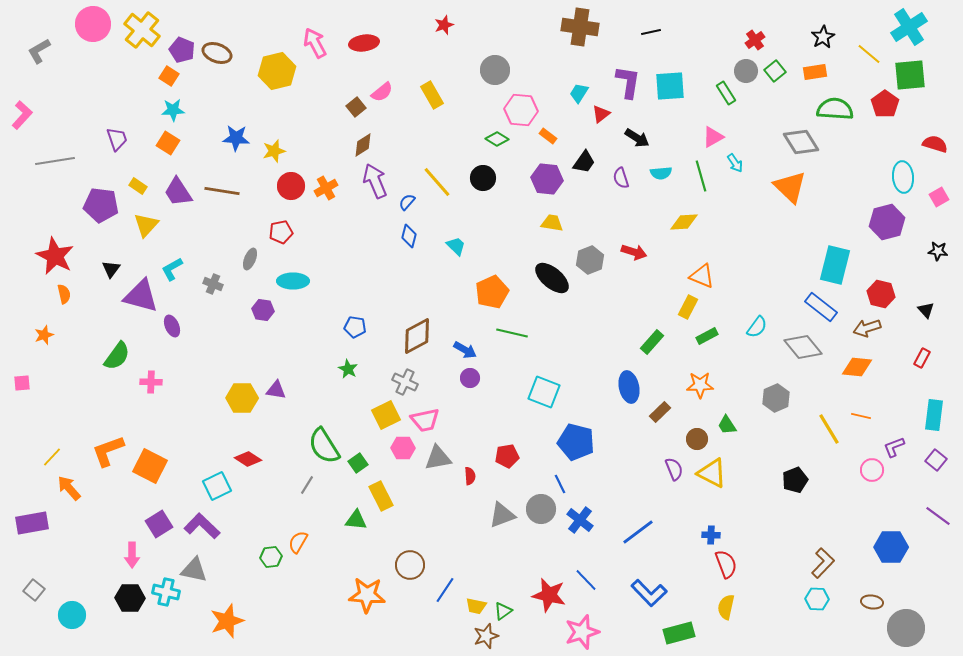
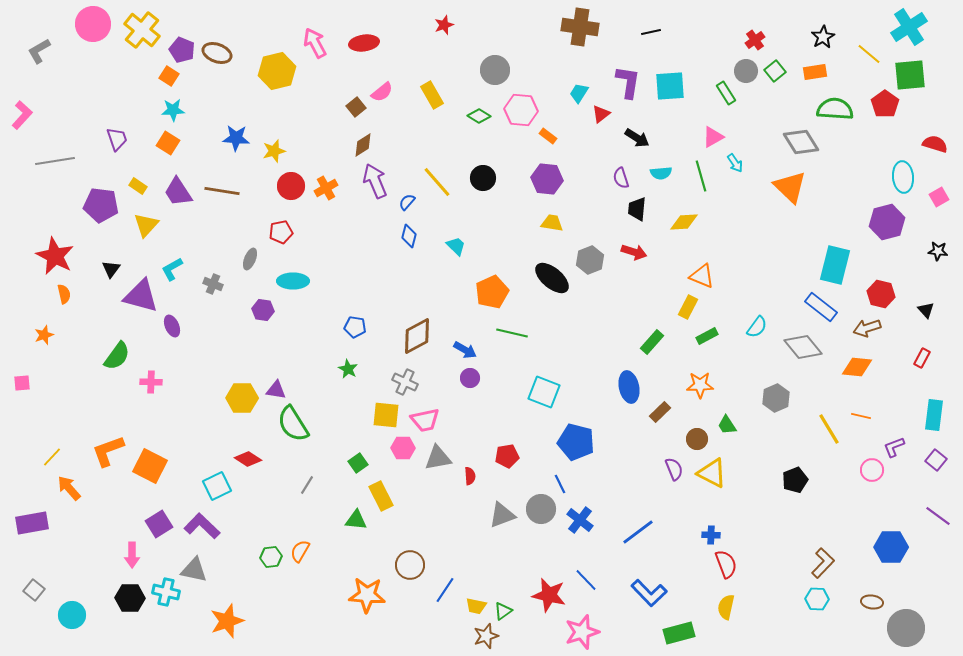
green diamond at (497, 139): moved 18 px left, 23 px up
black trapezoid at (584, 162): moved 53 px right, 47 px down; rotated 150 degrees clockwise
yellow square at (386, 415): rotated 32 degrees clockwise
green semicircle at (324, 446): moved 31 px left, 22 px up
orange semicircle at (298, 542): moved 2 px right, 9 px down
